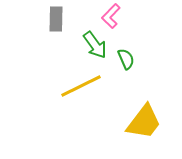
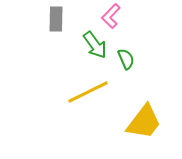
yellow line: moved 7 px right, 6 px down
